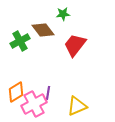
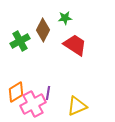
green star: moved 2 px right, 4 px down
brown diamond: rotated 65 degrees clockwise
red trapezoid: rotated 85 degrees clockwise
pink cross: moved 1 px left
